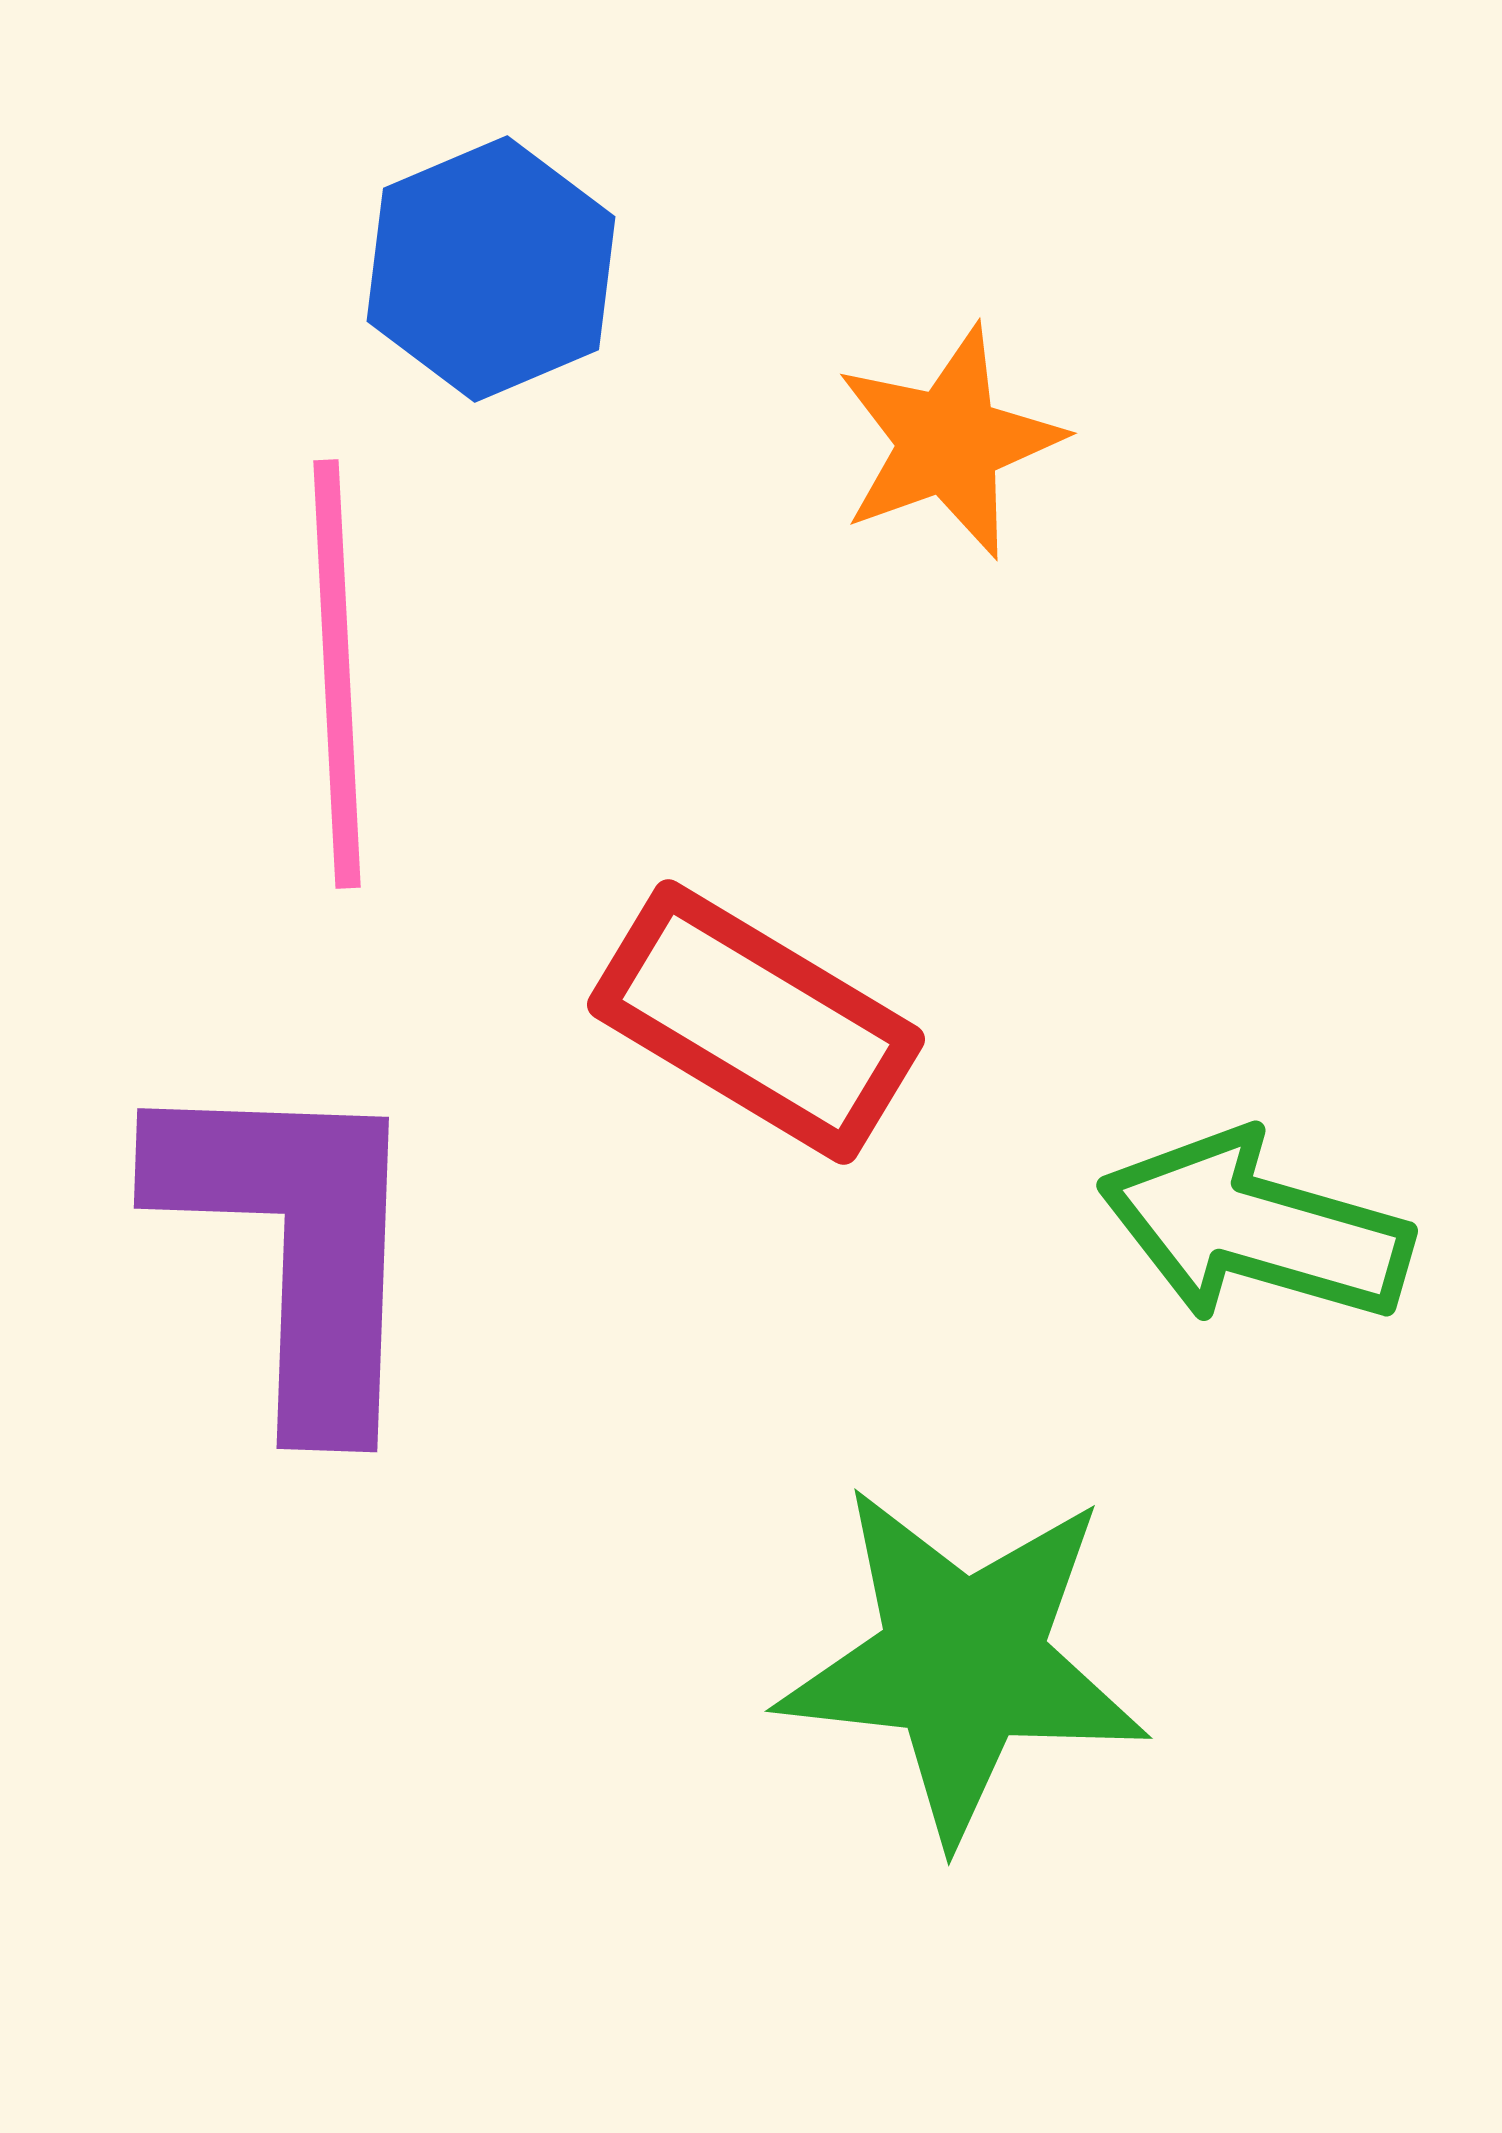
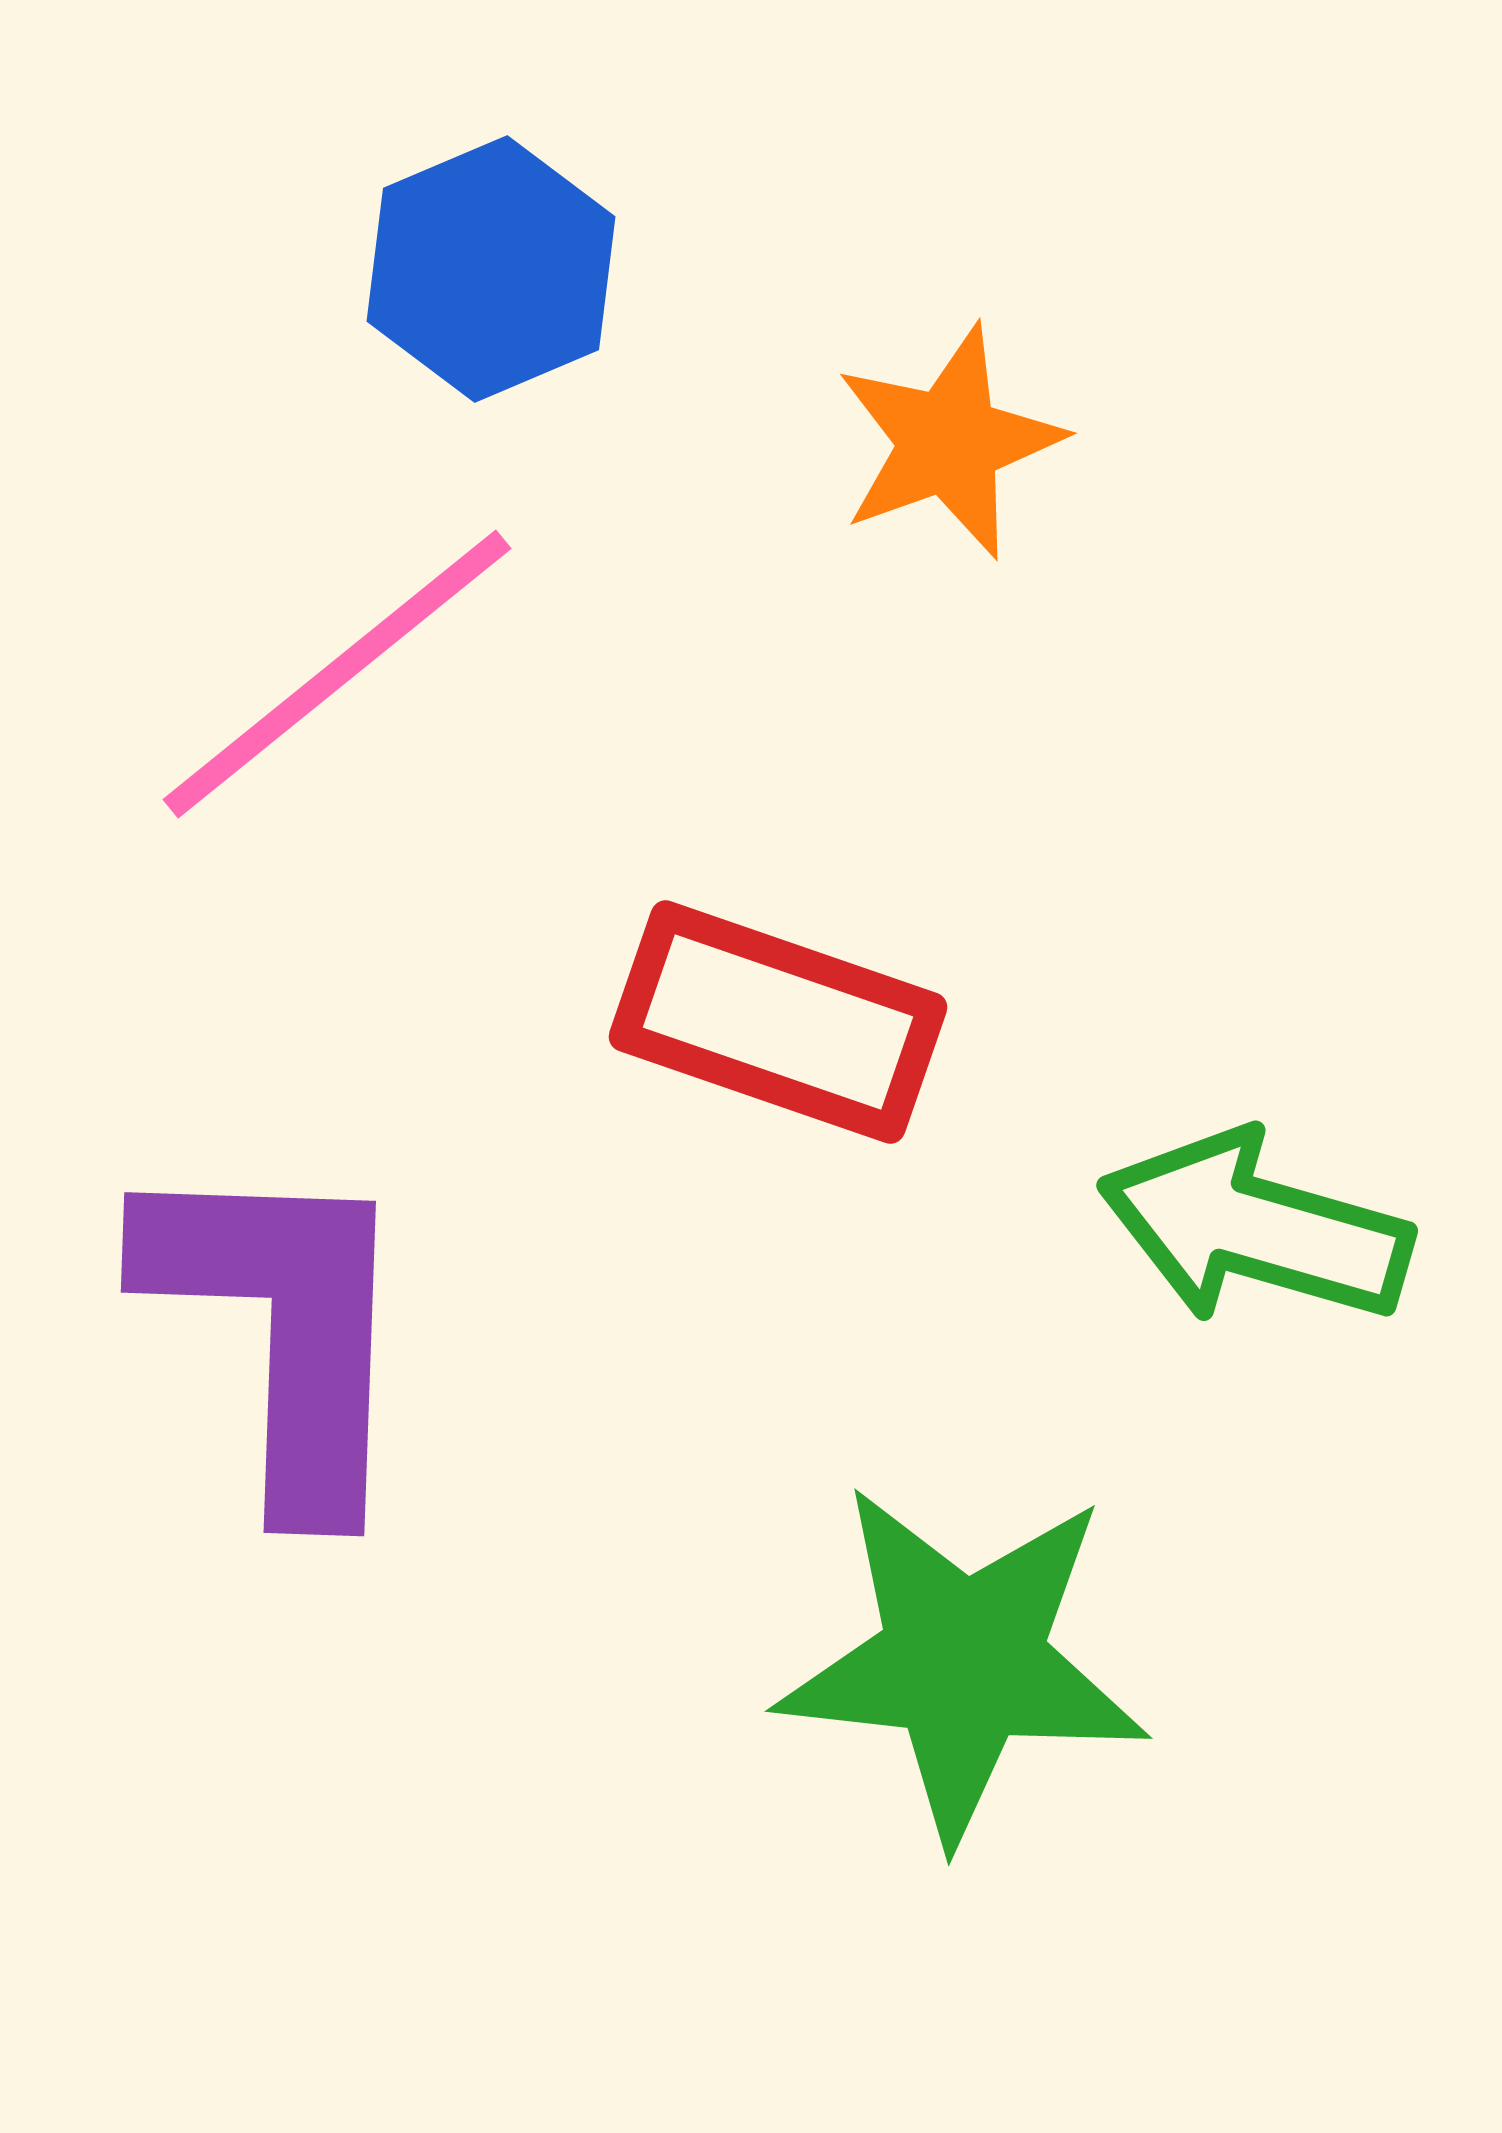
pink line: rotated 54 degrees clockwise
red rectangle: moved 22 px right; rotated 12 degrees counterclockwise
purple L-shape: moved 13 px left, 84 px down
